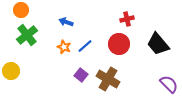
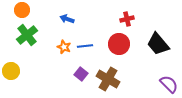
orange circle: moved 1 px right
blue arrow: moved 1 px right, 3 px up
blue line: rotated 35 degrees clockwise
purple square: moved 1 px up
